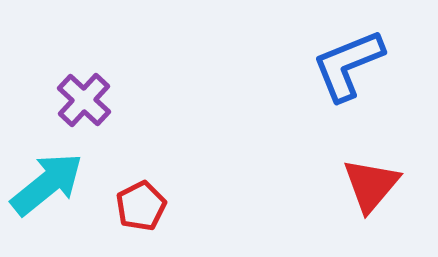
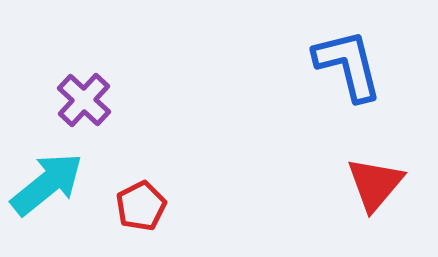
blue L-shape: rotated 98 degrees clockwise
red triangle: moved 4 px right, 1 px up
